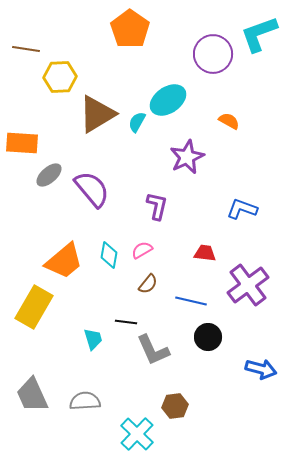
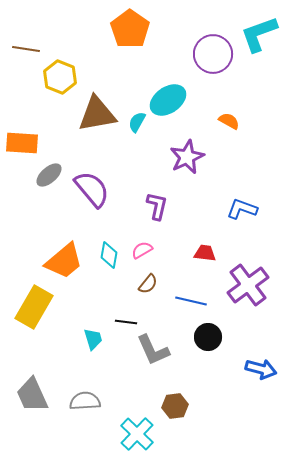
yellow hexagon: rotated 24 degrees clockwise
brown triangle: rotated 21 degrees clockwise
